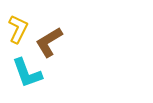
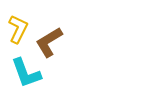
cyan L-shape: moved 1 px left
